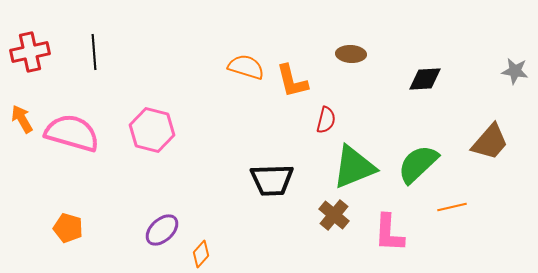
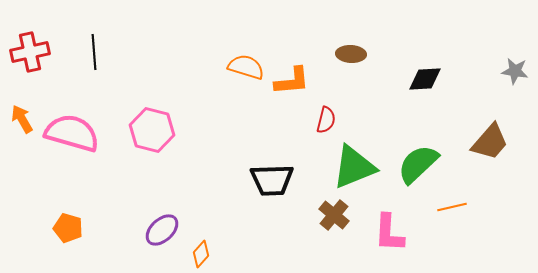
orange L-shape: rotated 81 degrees counterclockwise
